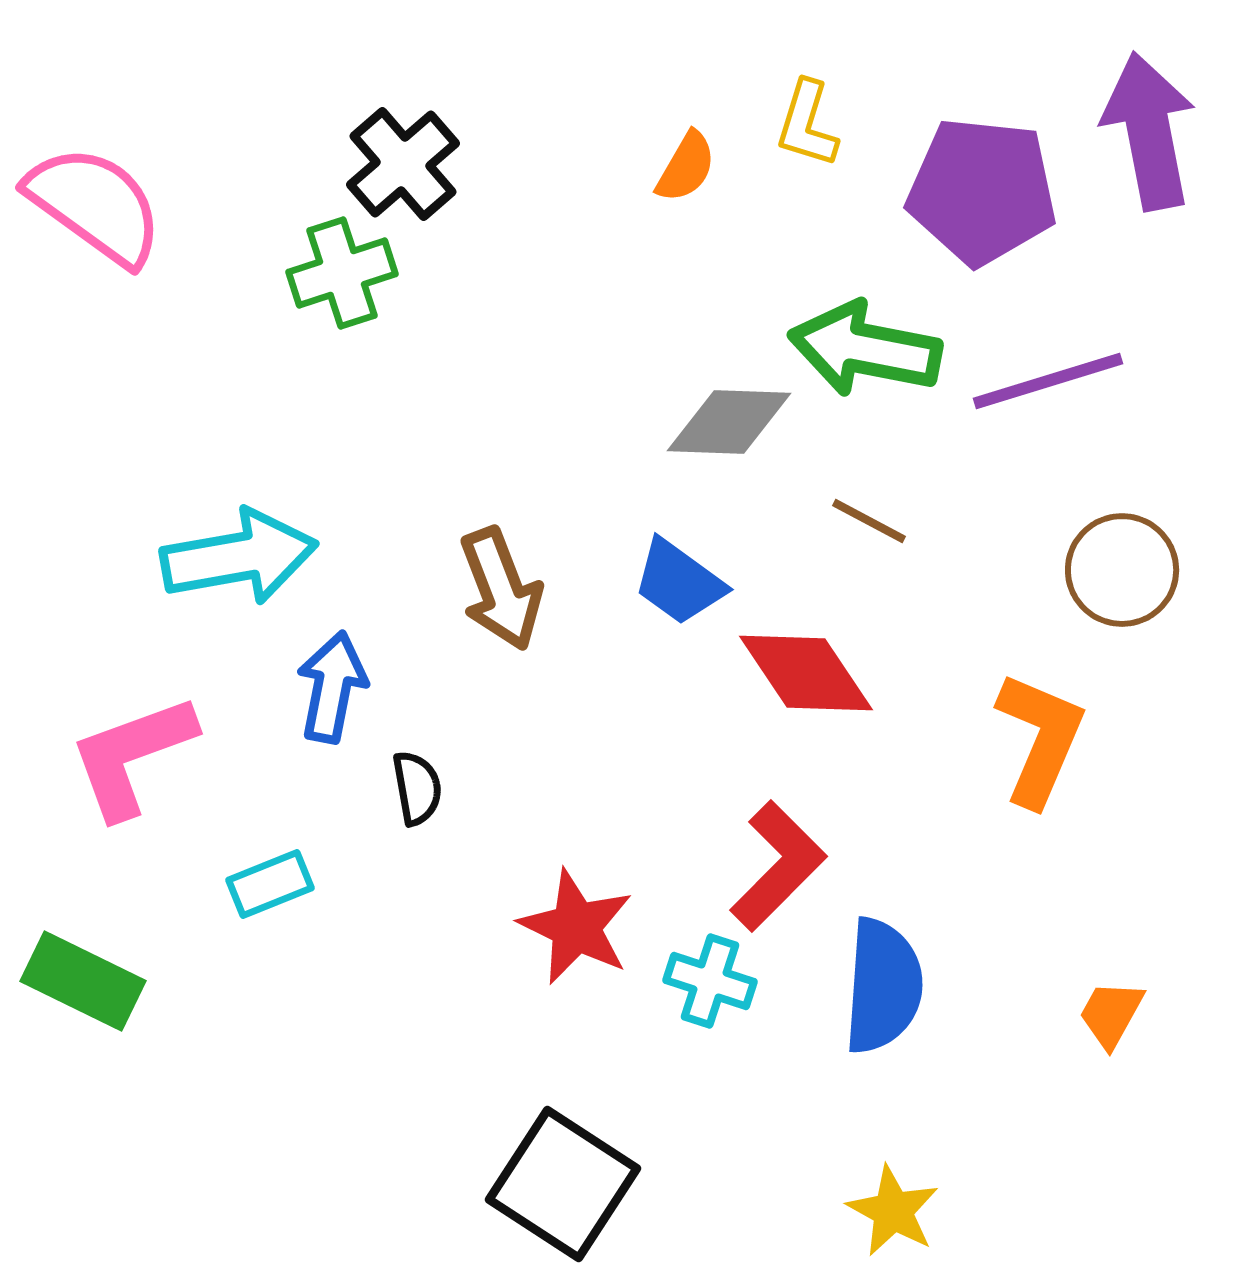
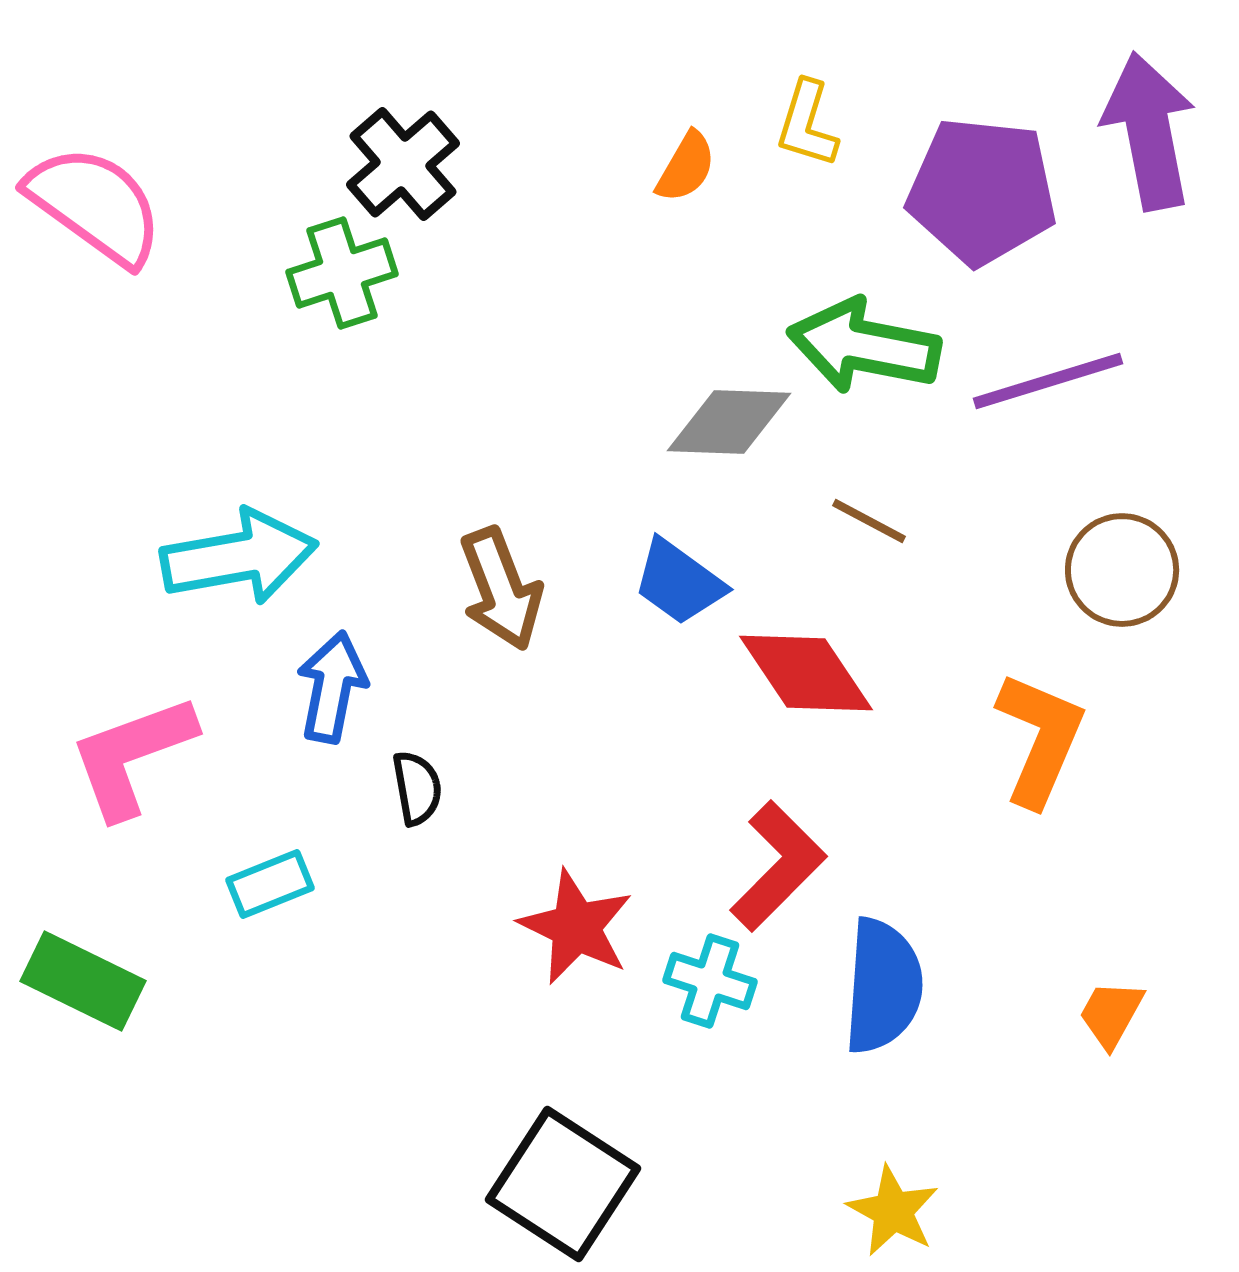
green arrow: moved 1 px left, 3 px up
